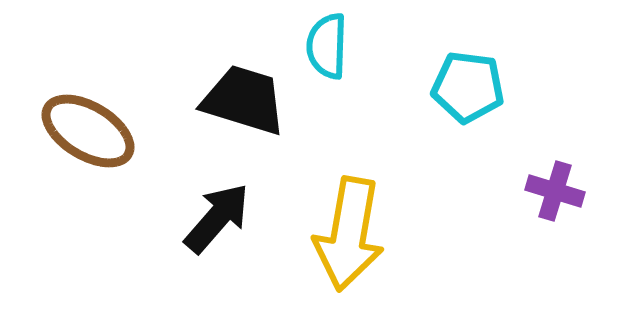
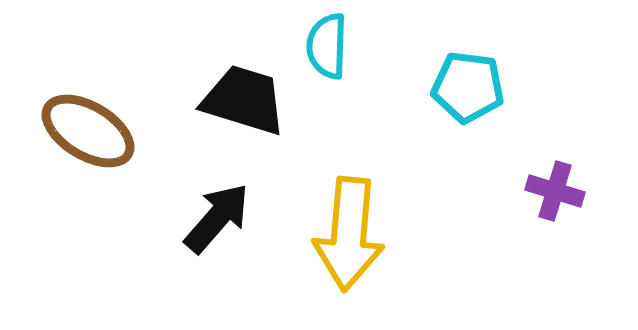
yellow arrow: rotated 5 degrees counterclockwise
